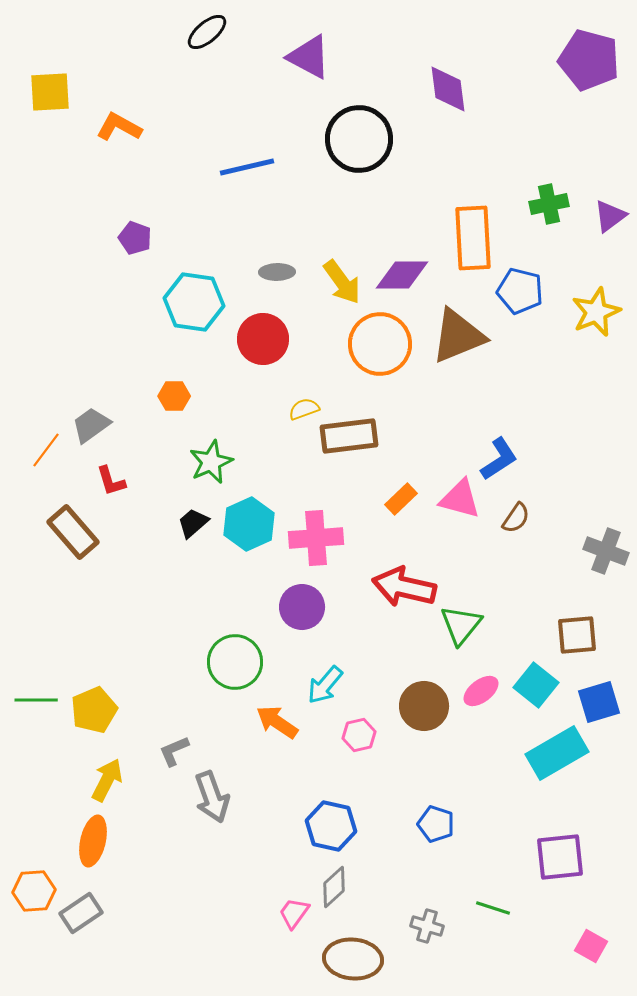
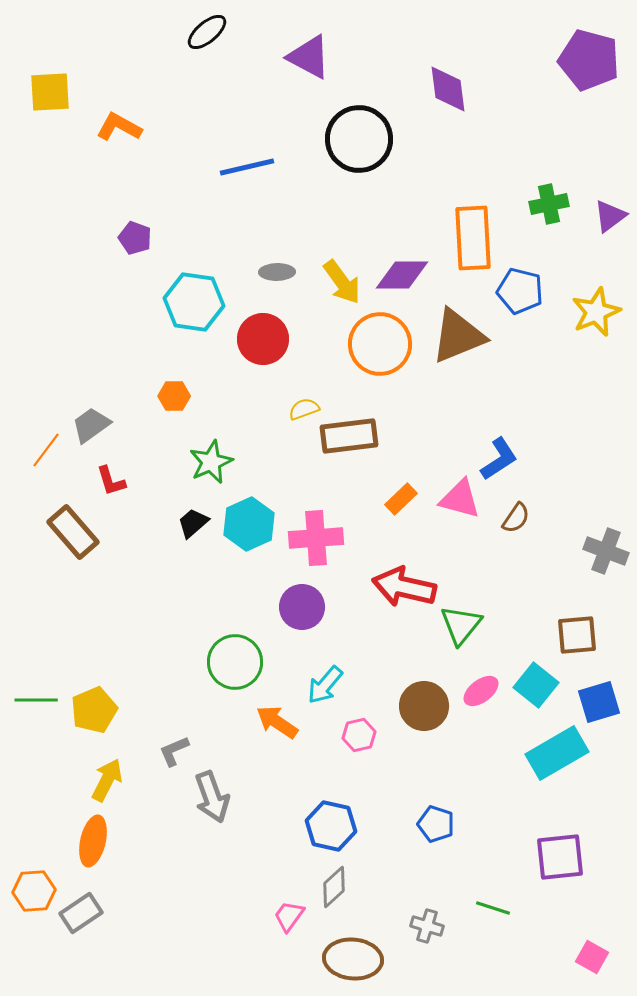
pink trapezoid at (294, 913): moved 5 px left, 3 px down
pink square at (591, 946): moved 1 px right, 11 px down
